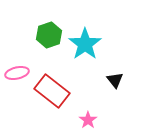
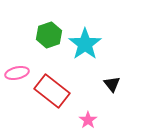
black triangle: moved 3 px left, 4 px down
